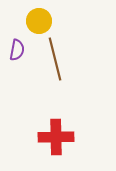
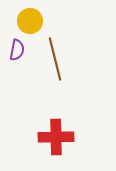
yellow circle: moved 9 px left
